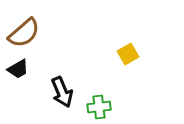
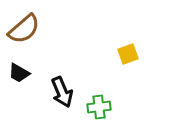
brown semicircle: moved 4 px up
yellow square: rotated 10 degrees clockwise
black trapezoid: moved 1 px right, 4 px down; rotated 60 degrees clockwise
